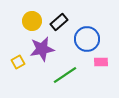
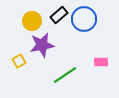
black rectangle: moved 7 px up
blue circle: moved 3 px left, 20 px up
purple star: moved 4 px up
yellow square: moved 1 px right, 1 px up
